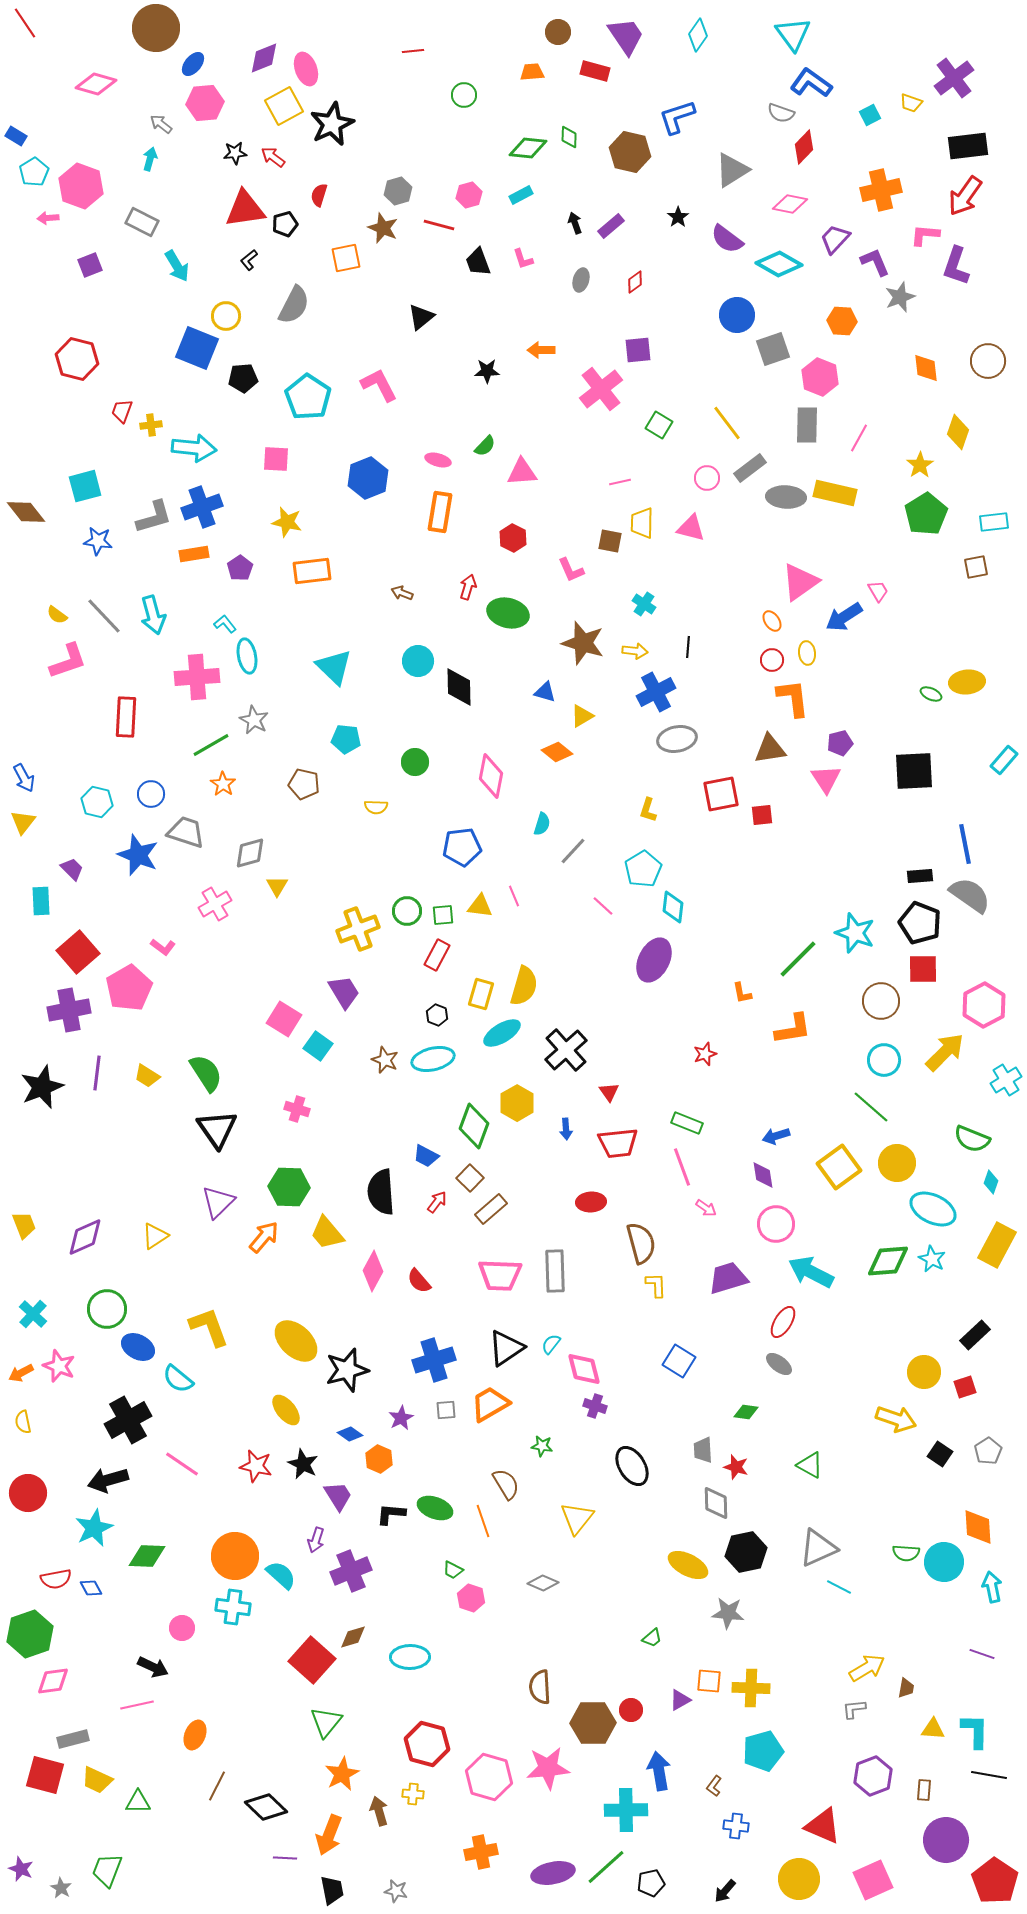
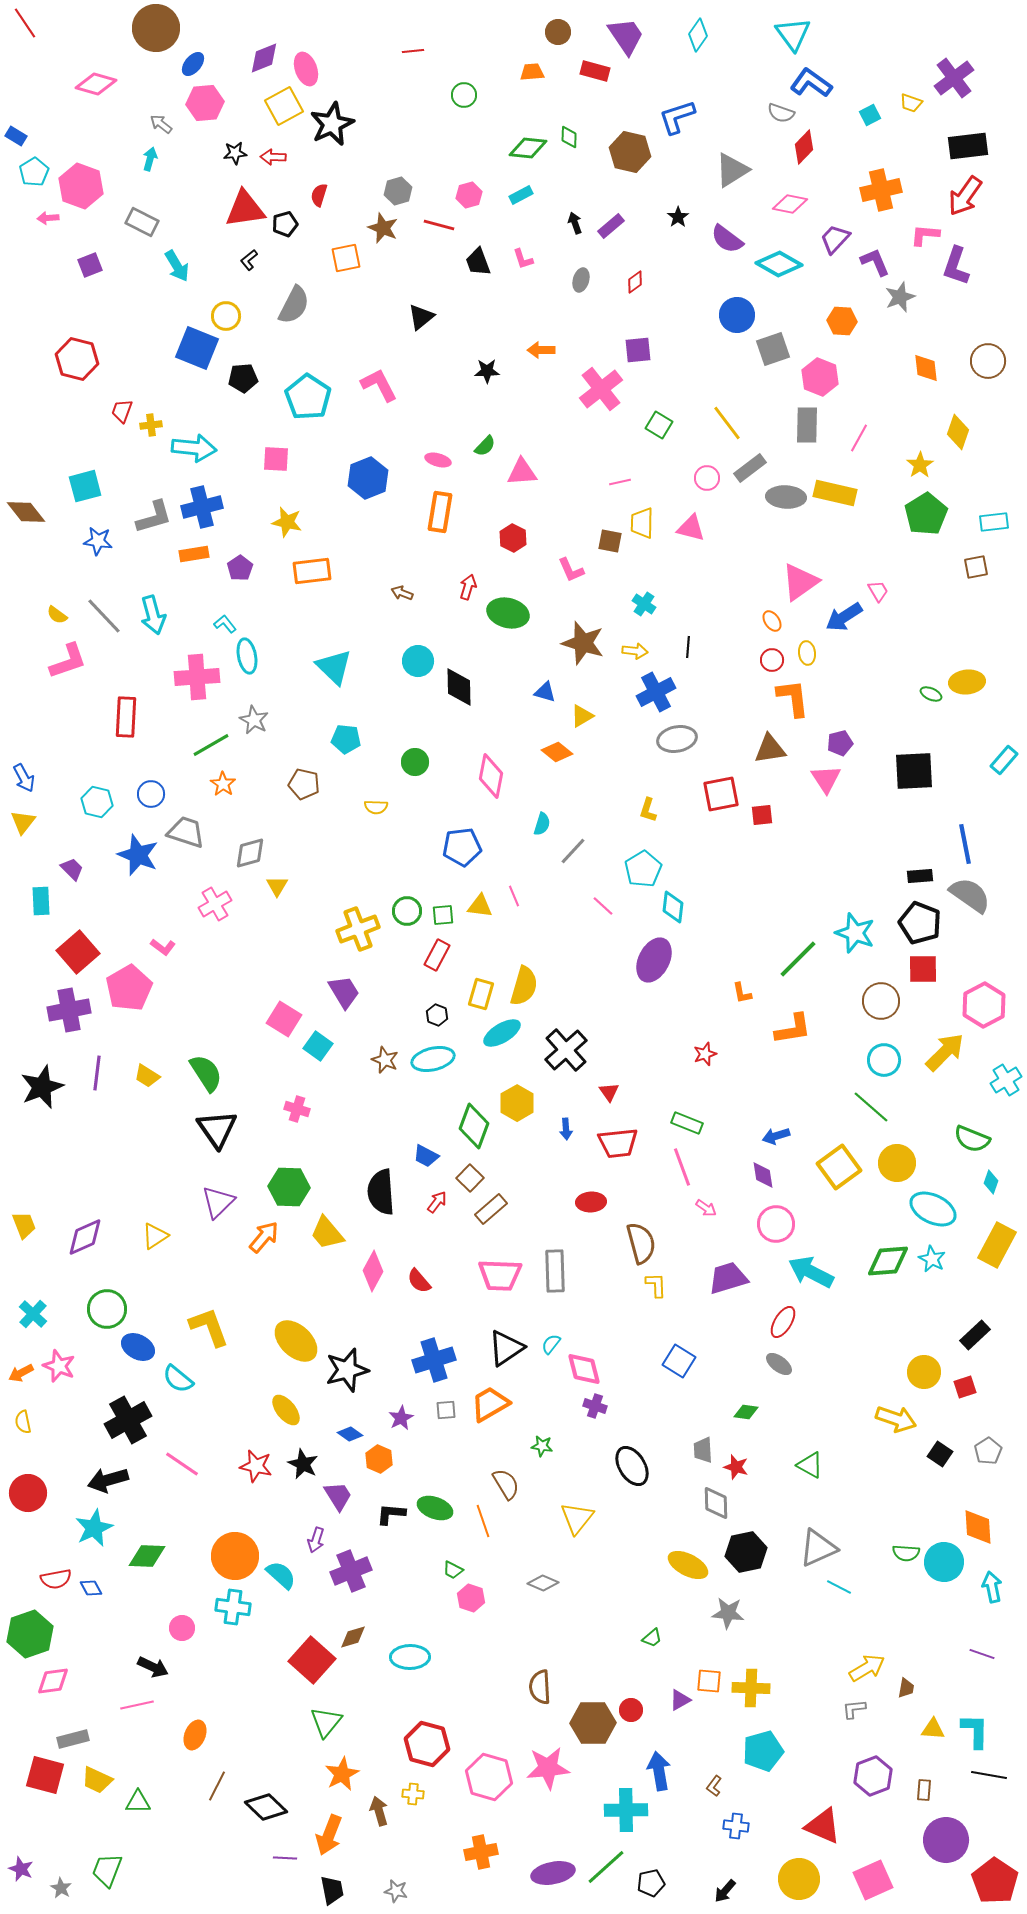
red arrow at (273, 157): rotated 35 degrees counterclockwise
blue cross at (202, 507): rotated 6 degrees clockwise
